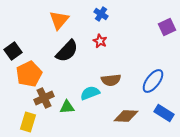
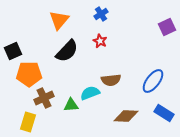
blue cross: rotated 24 degrees clockwise
black square: rotated 12 degrees clockwise
orange pentagon: rotated 25 degrees clockwise
green triangle: moved 4 px right, 2 px up
